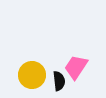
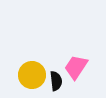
black semicircle: moved 3 px left
